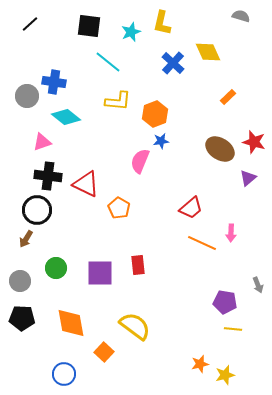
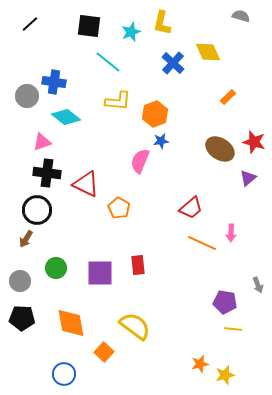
black cross at (48, 176): moved 1 px left, 3 px up
